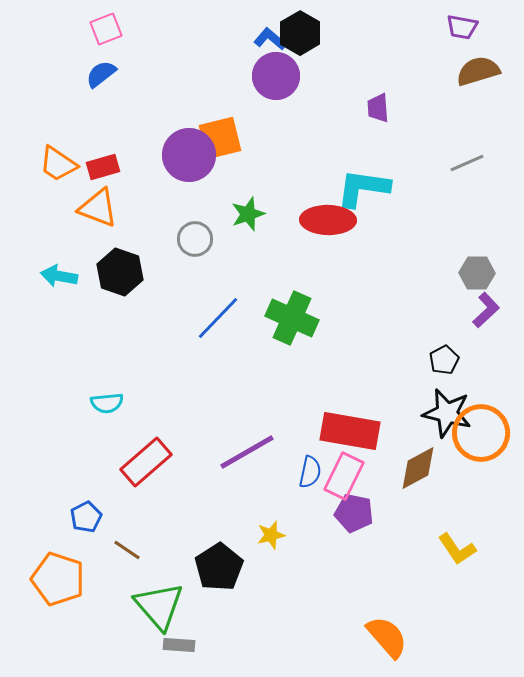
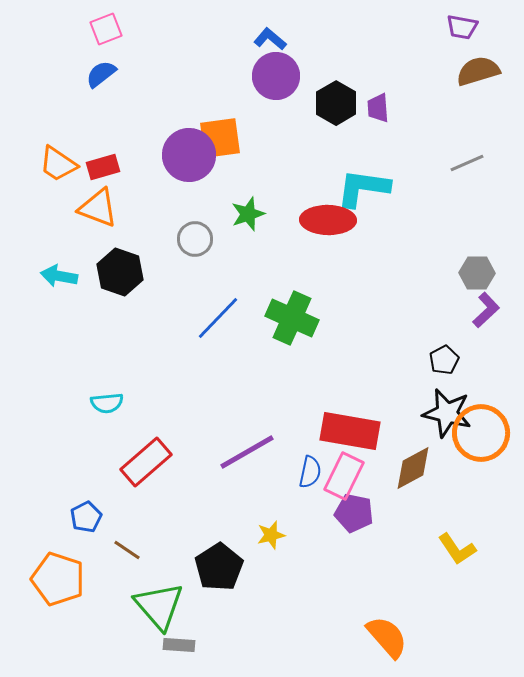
black hexagon at (300, 33): moved 36 px right, 70 px down
orange square at (220, 138): rotated 6 degrees clockwise
brown diamond at (418, 468): moved 5 px left
